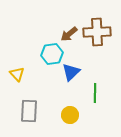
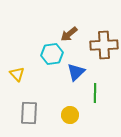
brown cross: moved 7 px right, 13 px down
blue triangle: moved 5 px right
gray rectangle: moved 2 px down
